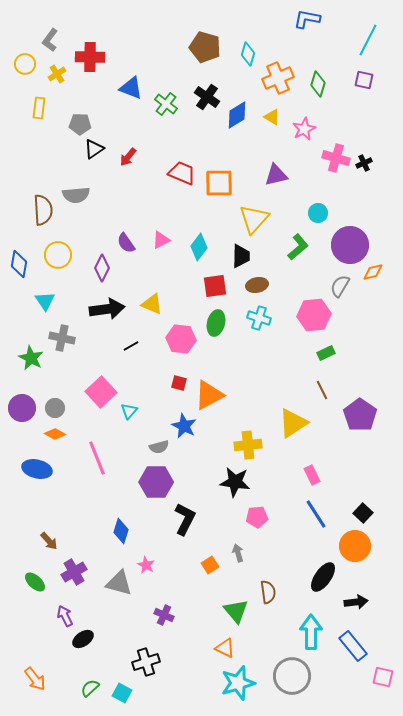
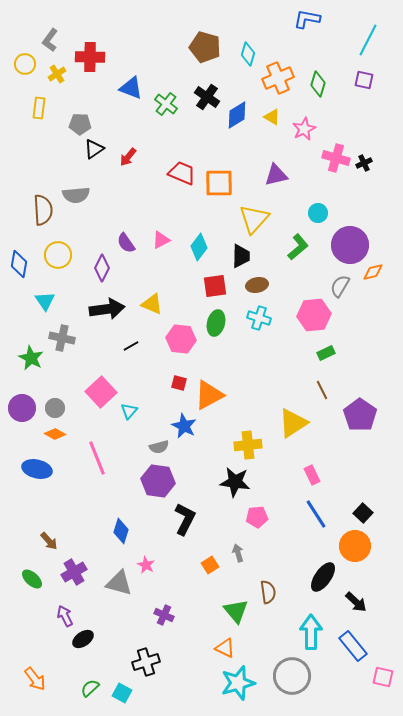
purple hexagon at (156, 482): moved 2 px right, 1 px up; rotated 8 degrees clockwise
green ellipse at (35, 582): moved 3 px left, 3 px up
black arrow at (356, 602): rotated 50 degrees clockwise
